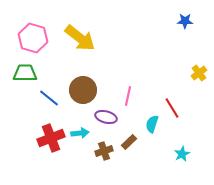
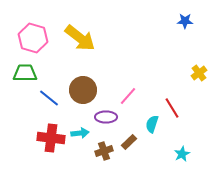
pink line: rotated 30 degrees clockwise
purple ellipse: rotated 15 degrees counterclockwise
red cross: rotated 28 degrees clockwise
